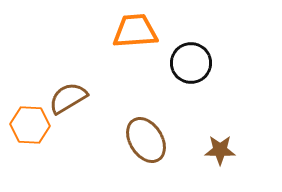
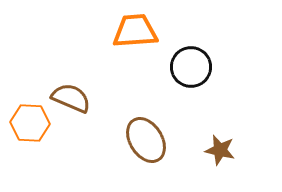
black circle: moved 4 px down
brown semicircle: moved 3 px right; rotated 54 degrees clockwise
orange hexagon: moved 2 px up
brown star: rotated 12 degrees clockwise
